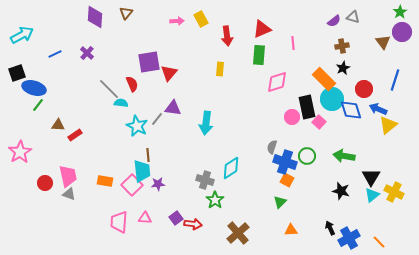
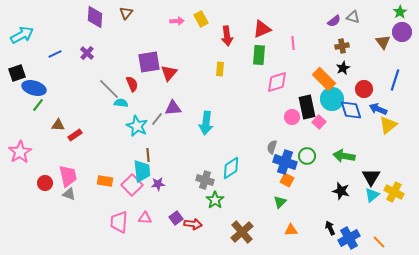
purple triangle at (173, 108): rotated 12 degrees counterclockwise
brown cross at (238, 233): moved 4 px right, 1 px up
